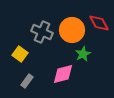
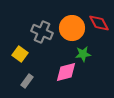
orange circle: moved 2 px up
green star: rotated 21 degrees clockwise
pink diamond: moved 3 px right, 2 px up
